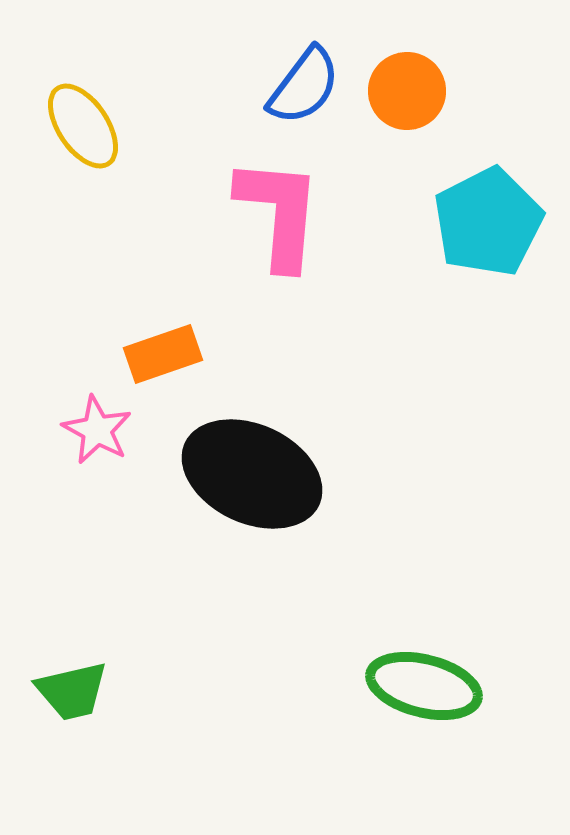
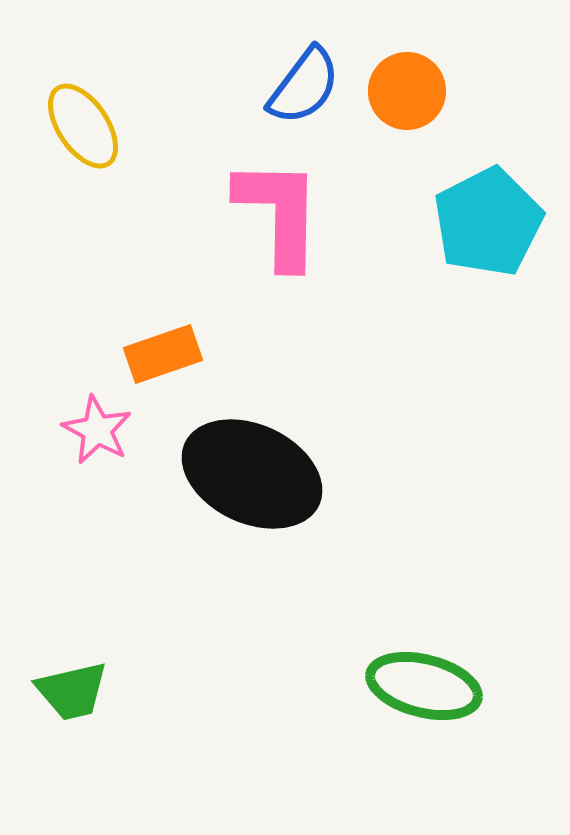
pink L-shape: rotated 4 degrees counterclockwise
